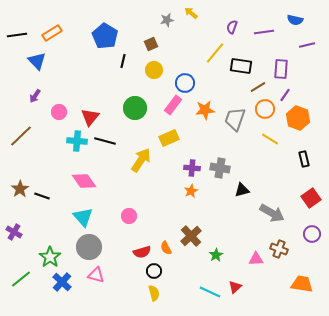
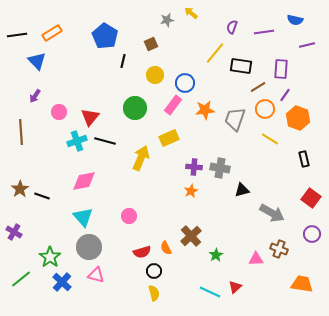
yellow circle at (154, 70): moved 1 px right, 5 px down
brown line at (21, 136): moved 4 px up; rotated 50 degrees counterclockwise
cyan cross at (77, 141): rotated 24 degrees counterclockwise
yellow arrow at (141, 160): moved 2 px up; rotated 10 degrees counterclockwise
purple cross at (192, 168): moved 2 px right, 1 px up
pink diamond at (84, 181): rotated 65 degrees counterclockwise
red square at (311, 198): rotated 18 degrees counterclockwise
